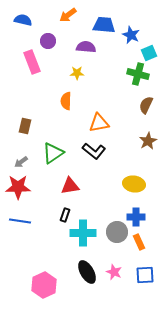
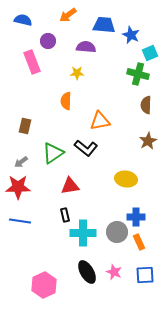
cyan square: moved 1 px right
brown semicircle: rotated 24 degrees counterclockwise
orange triangle: moved 1 px right, 2 px up
black L-shape: moved 8 px left, 3 px up
yellow ellipse: moved 8 px left, 5 px up
black rectangle: rotated 32 degrees counterclockwise
